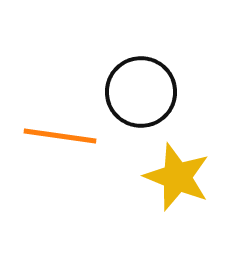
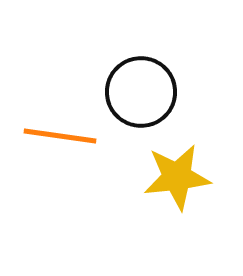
yellow star: rotated 28 degrees counterclockwise
